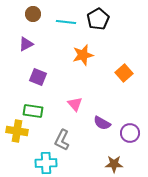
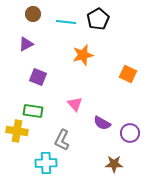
orange square: moved 4 px right, 1 px down; rotated 24 degrees counterclockwise
